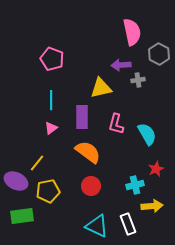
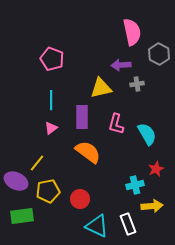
gray cross: moved 1 px left, 4 px down
red circle: moved 11 px left, 13 px down
